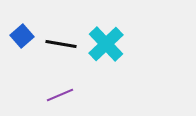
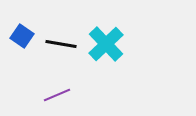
blue square: rotated 15 degrees counterclockwise
purple line: moved 3 px left
